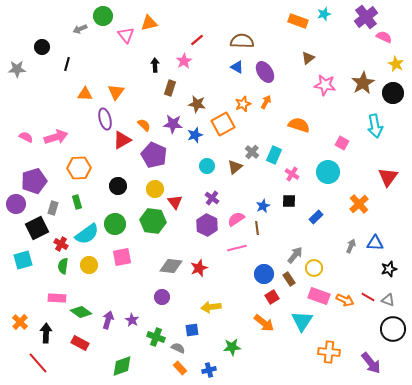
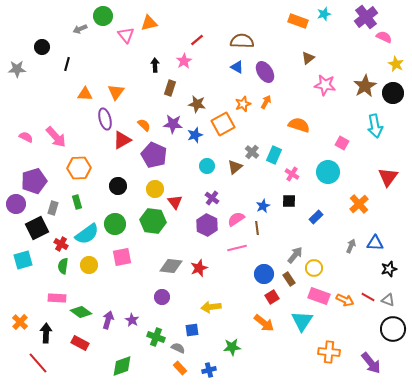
brown star at (363, 83): moved 2 px right, 3 px down
pink arrow at (56, 137): rotated 65 degrees clockwise
